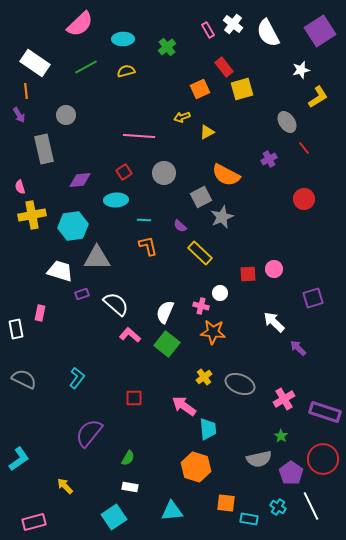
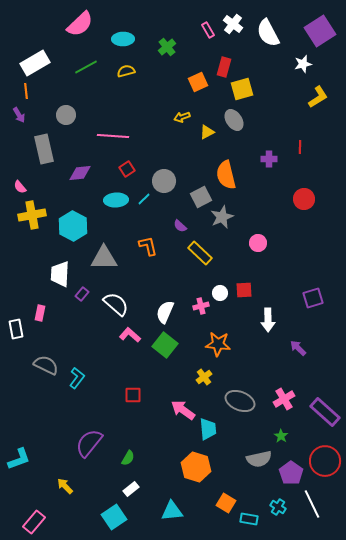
white rectangle at (35, 63): rotated 64 degrees counterclockwise
red rectangle at (224, 67): rotated 54 degrees clockwise
white star at (301, 70): moved 2 px right, 6 px up
orange square at (200, 89): moved 2 px left, 7 px up
gray ellipse at (287, 122): moved 53 px left, 2 px up
pink line at (139, 136): moved 26 px left
red line at (304, 148): moved 4 px left, 1 px up; rotated 40 degrees clockwise
purple cross at (269, 159): rotated 28 degrees clockwise
red square at (124, 172): moved 3 px right, 3 px up
gray circle at (164, 173): moved 8 px down
orange semicircle at (226, 175): rotated 48 degrees clockwise
purple diamond at (80, 180): moved 7 px up
pink semicircle at (20, 187): rotated 24 degrees counterclockwise
cyan line at (144, 220): moved 21 px up; rotated 48 degrees counterclockwise
cyan hexagon at (73, 226): rotated 24 degrees counterclockwise
gray triangle at (97, 258): moved 7 px right
pink circle at (274, 269): moved 16 px left, 26 px up
white trapezoid at (60, 271): moved 3 px down; rotated 104 degrees counterclockwise
red square at (248, 274): moved 4 px left, 16 px down
purple rectangle at (82, 294): rotated 32 degrees counterclockwise
pink cross at (201, 306): rotated 28 degrees counterclockwise
white arrow at (274, 322): moved 6 px left, 2 px up; rotated 135 degrees counterclockwise
orange star at (213, 332): moved 5 px right, 12 px down
green square at (167, 344): moved 2 px left, 1 px down
gray semicircle at (24, 379): moved 22 px right, 14 px up
gray ellipse at (240, 384): moved 17 px down
red square at (134, 398): moved 1 px left, 3 px up
pink arrow at (184, 406): moved 1 px left, 4 px down
purple rectangle at (325, 412): rotated 24 degrees clockwise
purple semicircle at (89, 433): moved 10 px down
cyan L-shape at (19, 459): rotated 15 degrees clockwise
red circle at (323, 459): moved 2 px right, 2 px down
white rectangle at (130, 487): moved 1 px right, 2 px down; rotated 49 degrees counterclockwise
orange square at (226, 503): rotated 24 degrees clockwise
white line at (311, 506): moved 1 px right, 2 px up
pink rectangle at (34, 522): rotated 35 degrees counterclockwise
